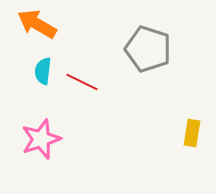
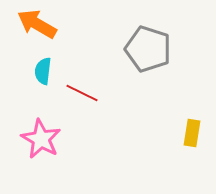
red line: moved 11 px down
pink star: rotated 24 degrees counterclockwise
